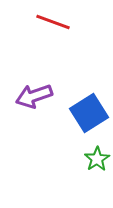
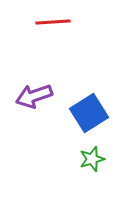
red line: rotated 24 degrees counterclockwise
green star: moved 5 px left; rotated 15 degrees clockwise
